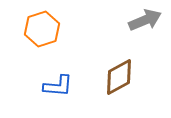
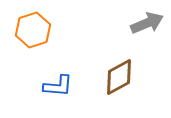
gray arrow: moved 2 px right, 3 px down
orange hexagon: moved 9 px left, 1 px down
